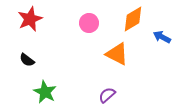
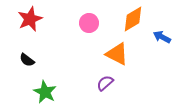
purple semicircle: moved 2 px left, 12 px up
